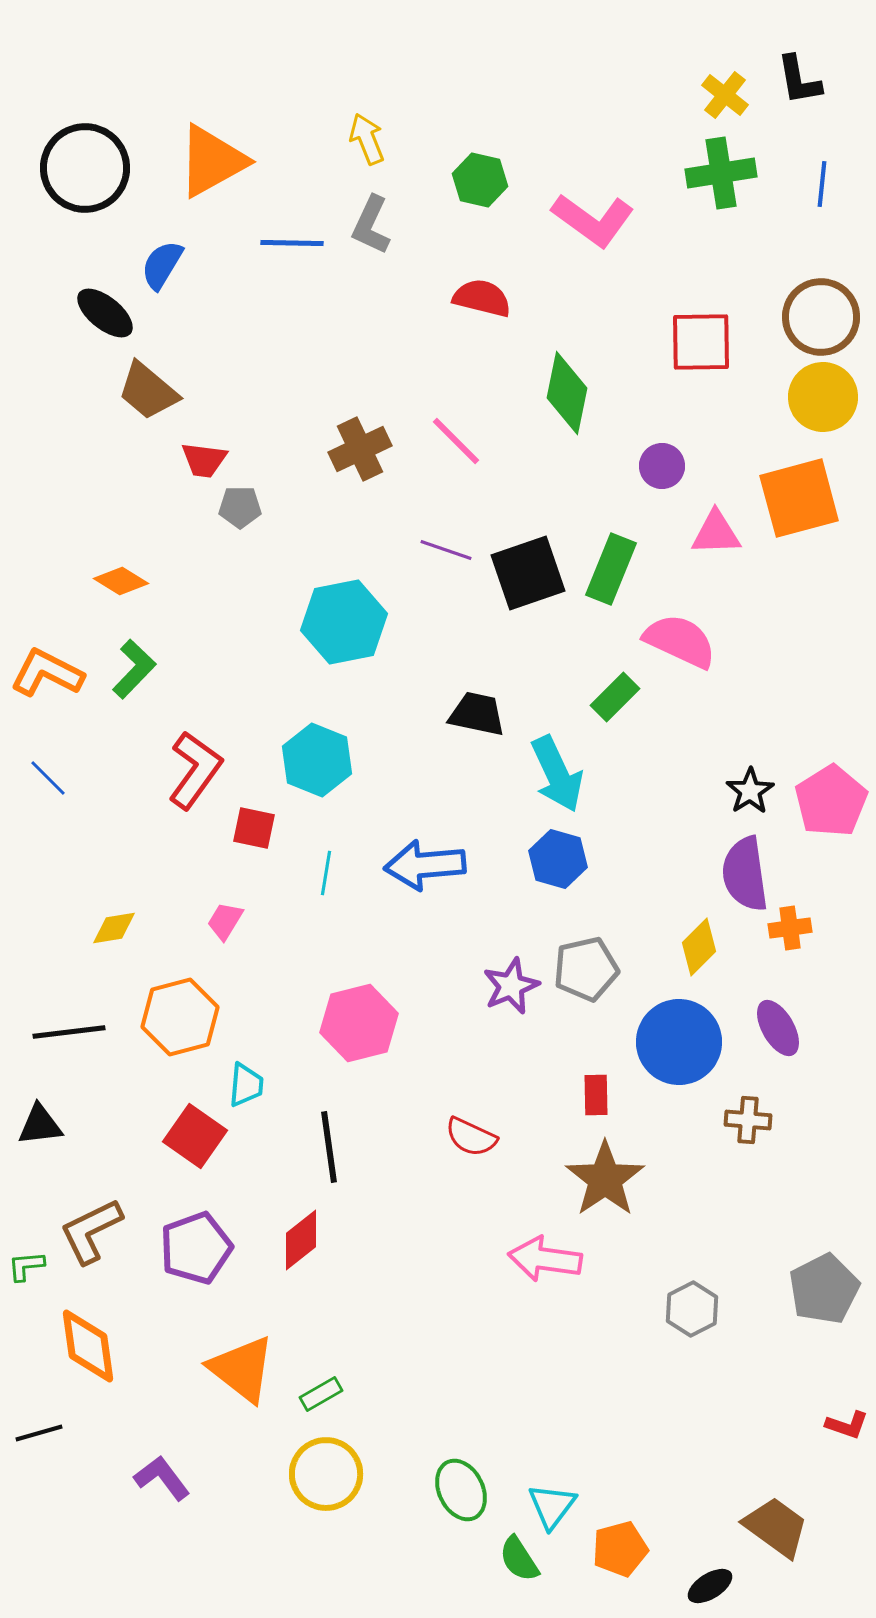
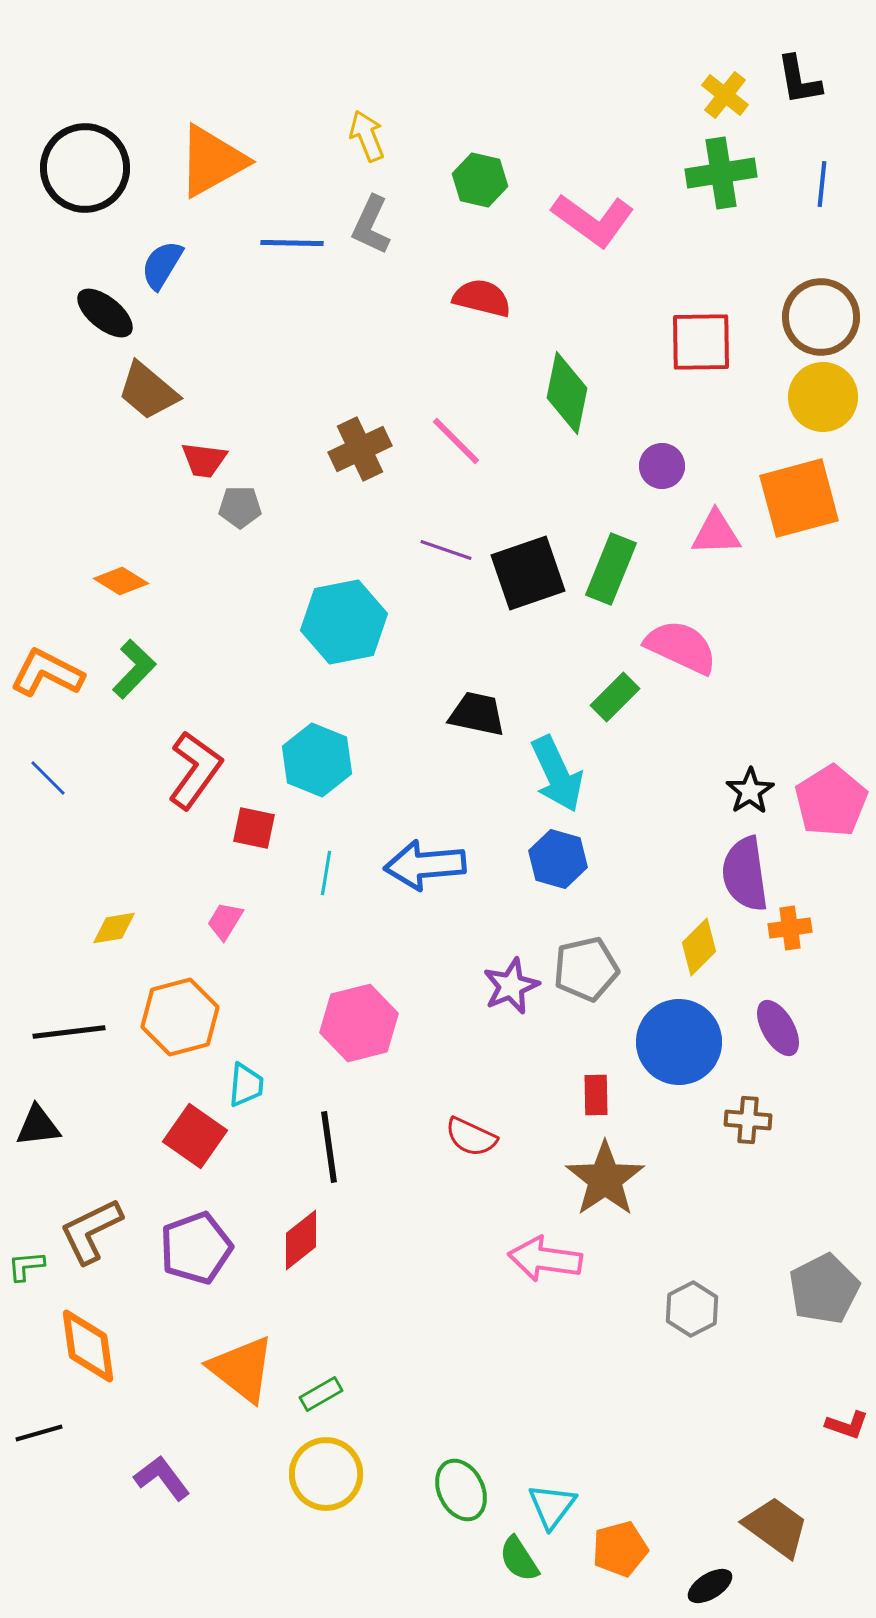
yellow arrow at (367, 139): moved 3 px up
pink semicircle at (680, 641): moved 1 px right, 6 px down
black triangle at (40, 1125): moved 2 px left, 1 px down
